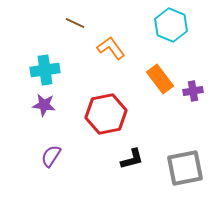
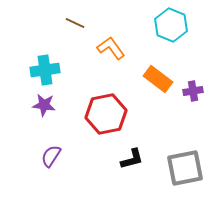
orange rectangle: moved 2 px left; rotated 16 degrees counterclockwise
